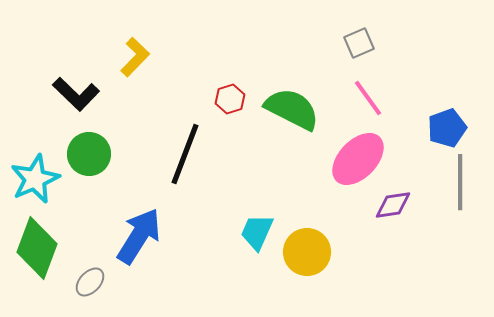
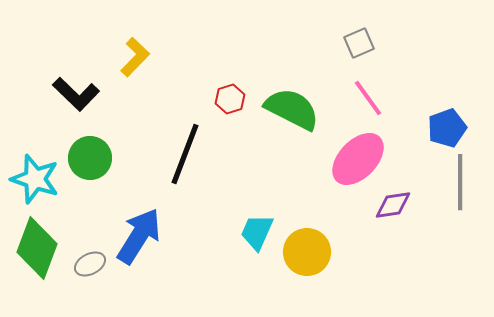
green circle: moved 1 px right, 4 px down
cyan star: rotated 30 degrees counterclockwise
gray ellipse: moved 18 px up; rotated 20 degrees clockwise
